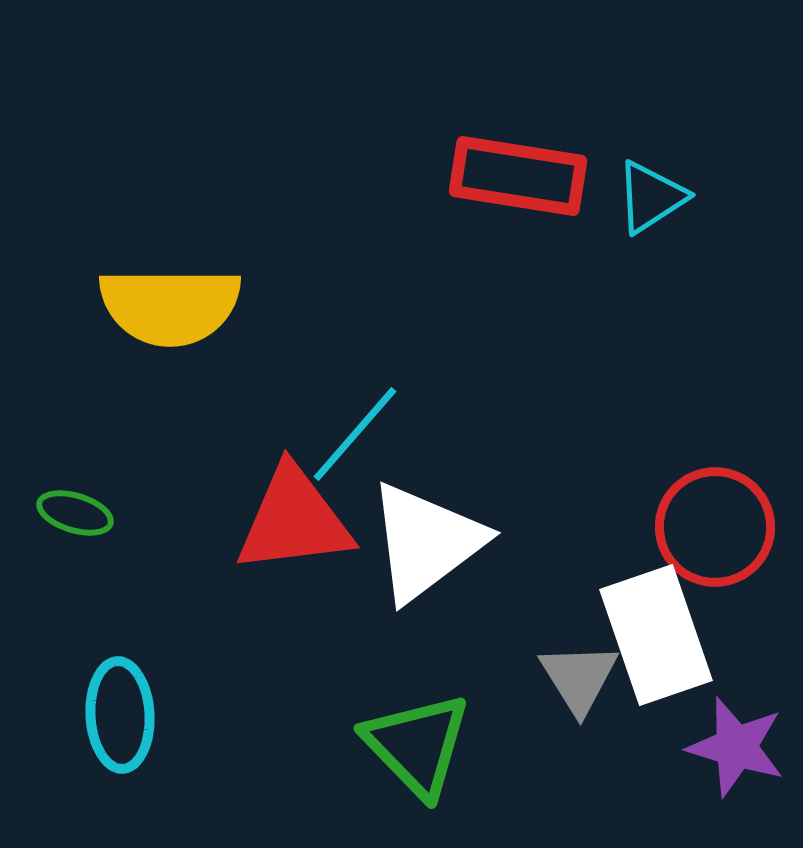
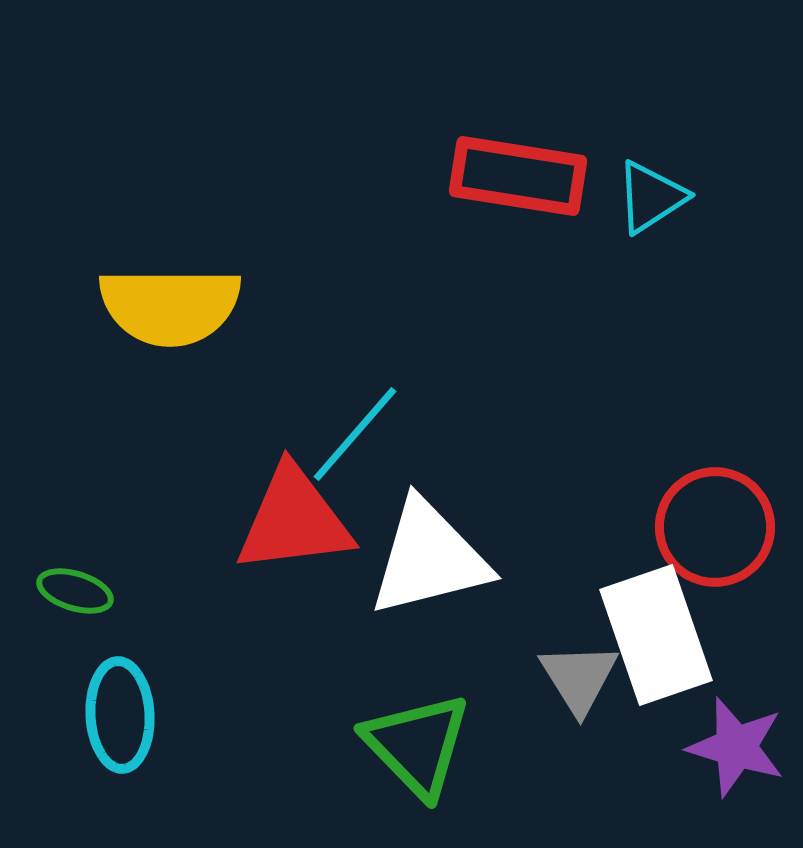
green ellipse: moved 78 px down
white triangle: moved 3 px right, 16 px down; rotated 23 degrees clockwise
